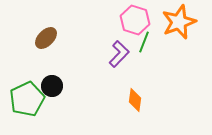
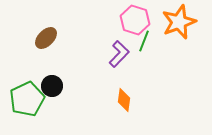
green line: moved 1 px up
orange diamond: moved 11 px left
